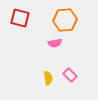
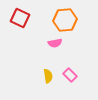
red square: rotated 12 degrees clockwise
yellow semicircle: moved 2 px up
